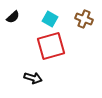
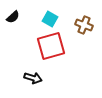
brown cross: moved 6 px down
